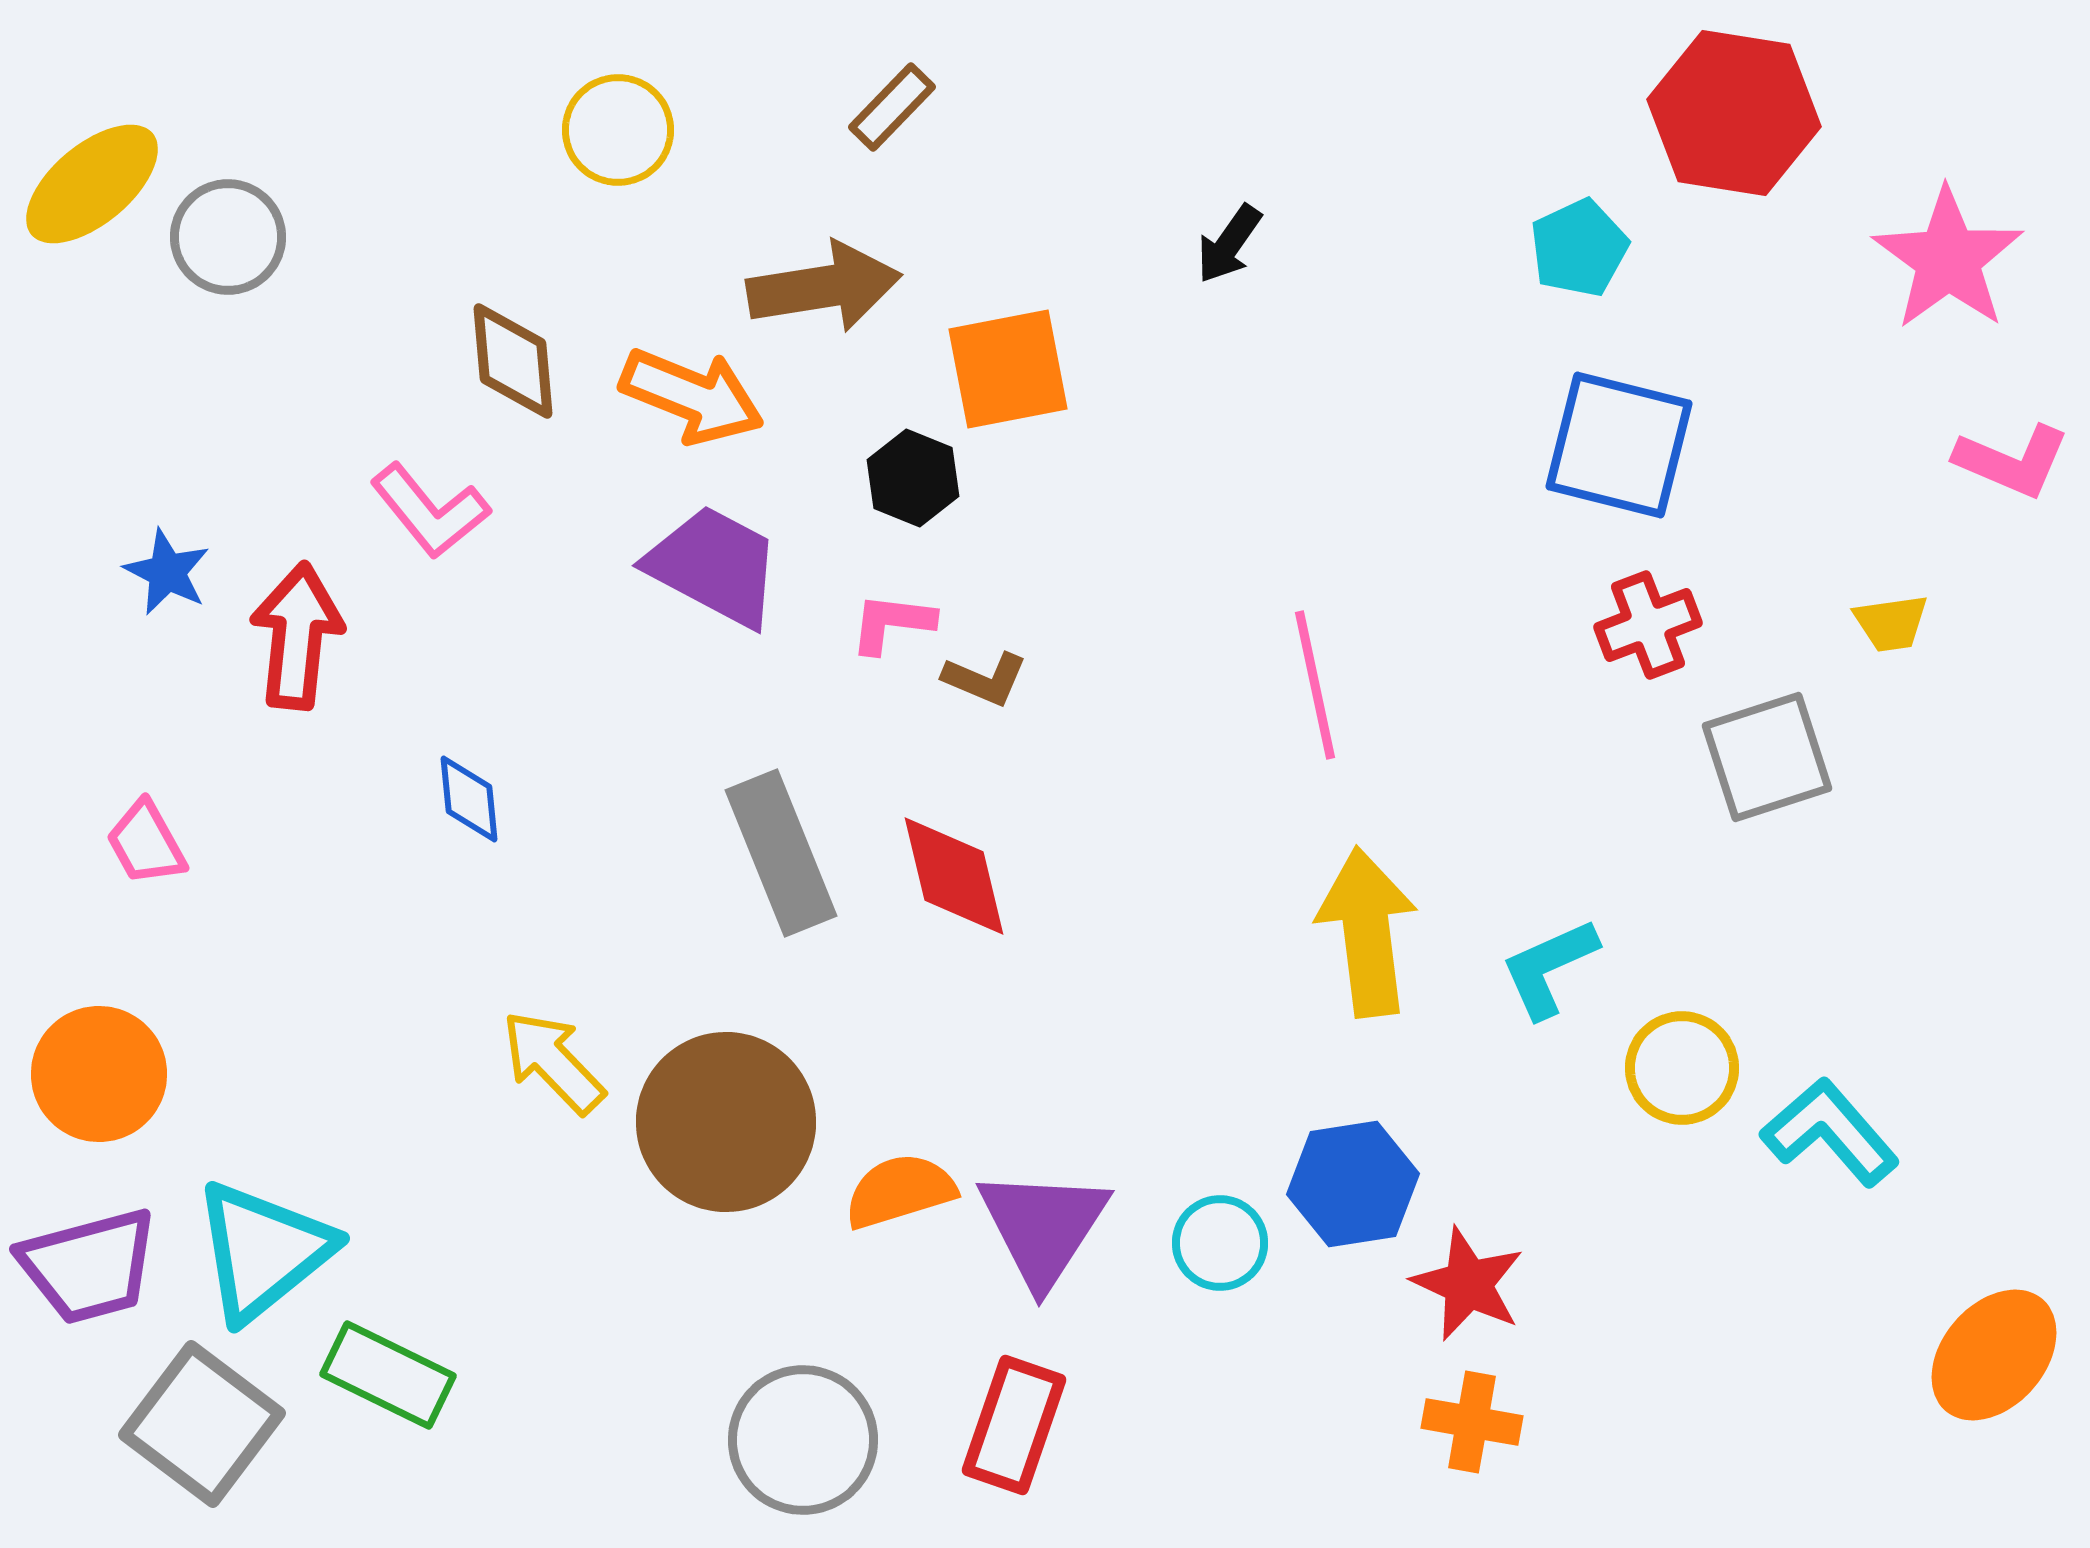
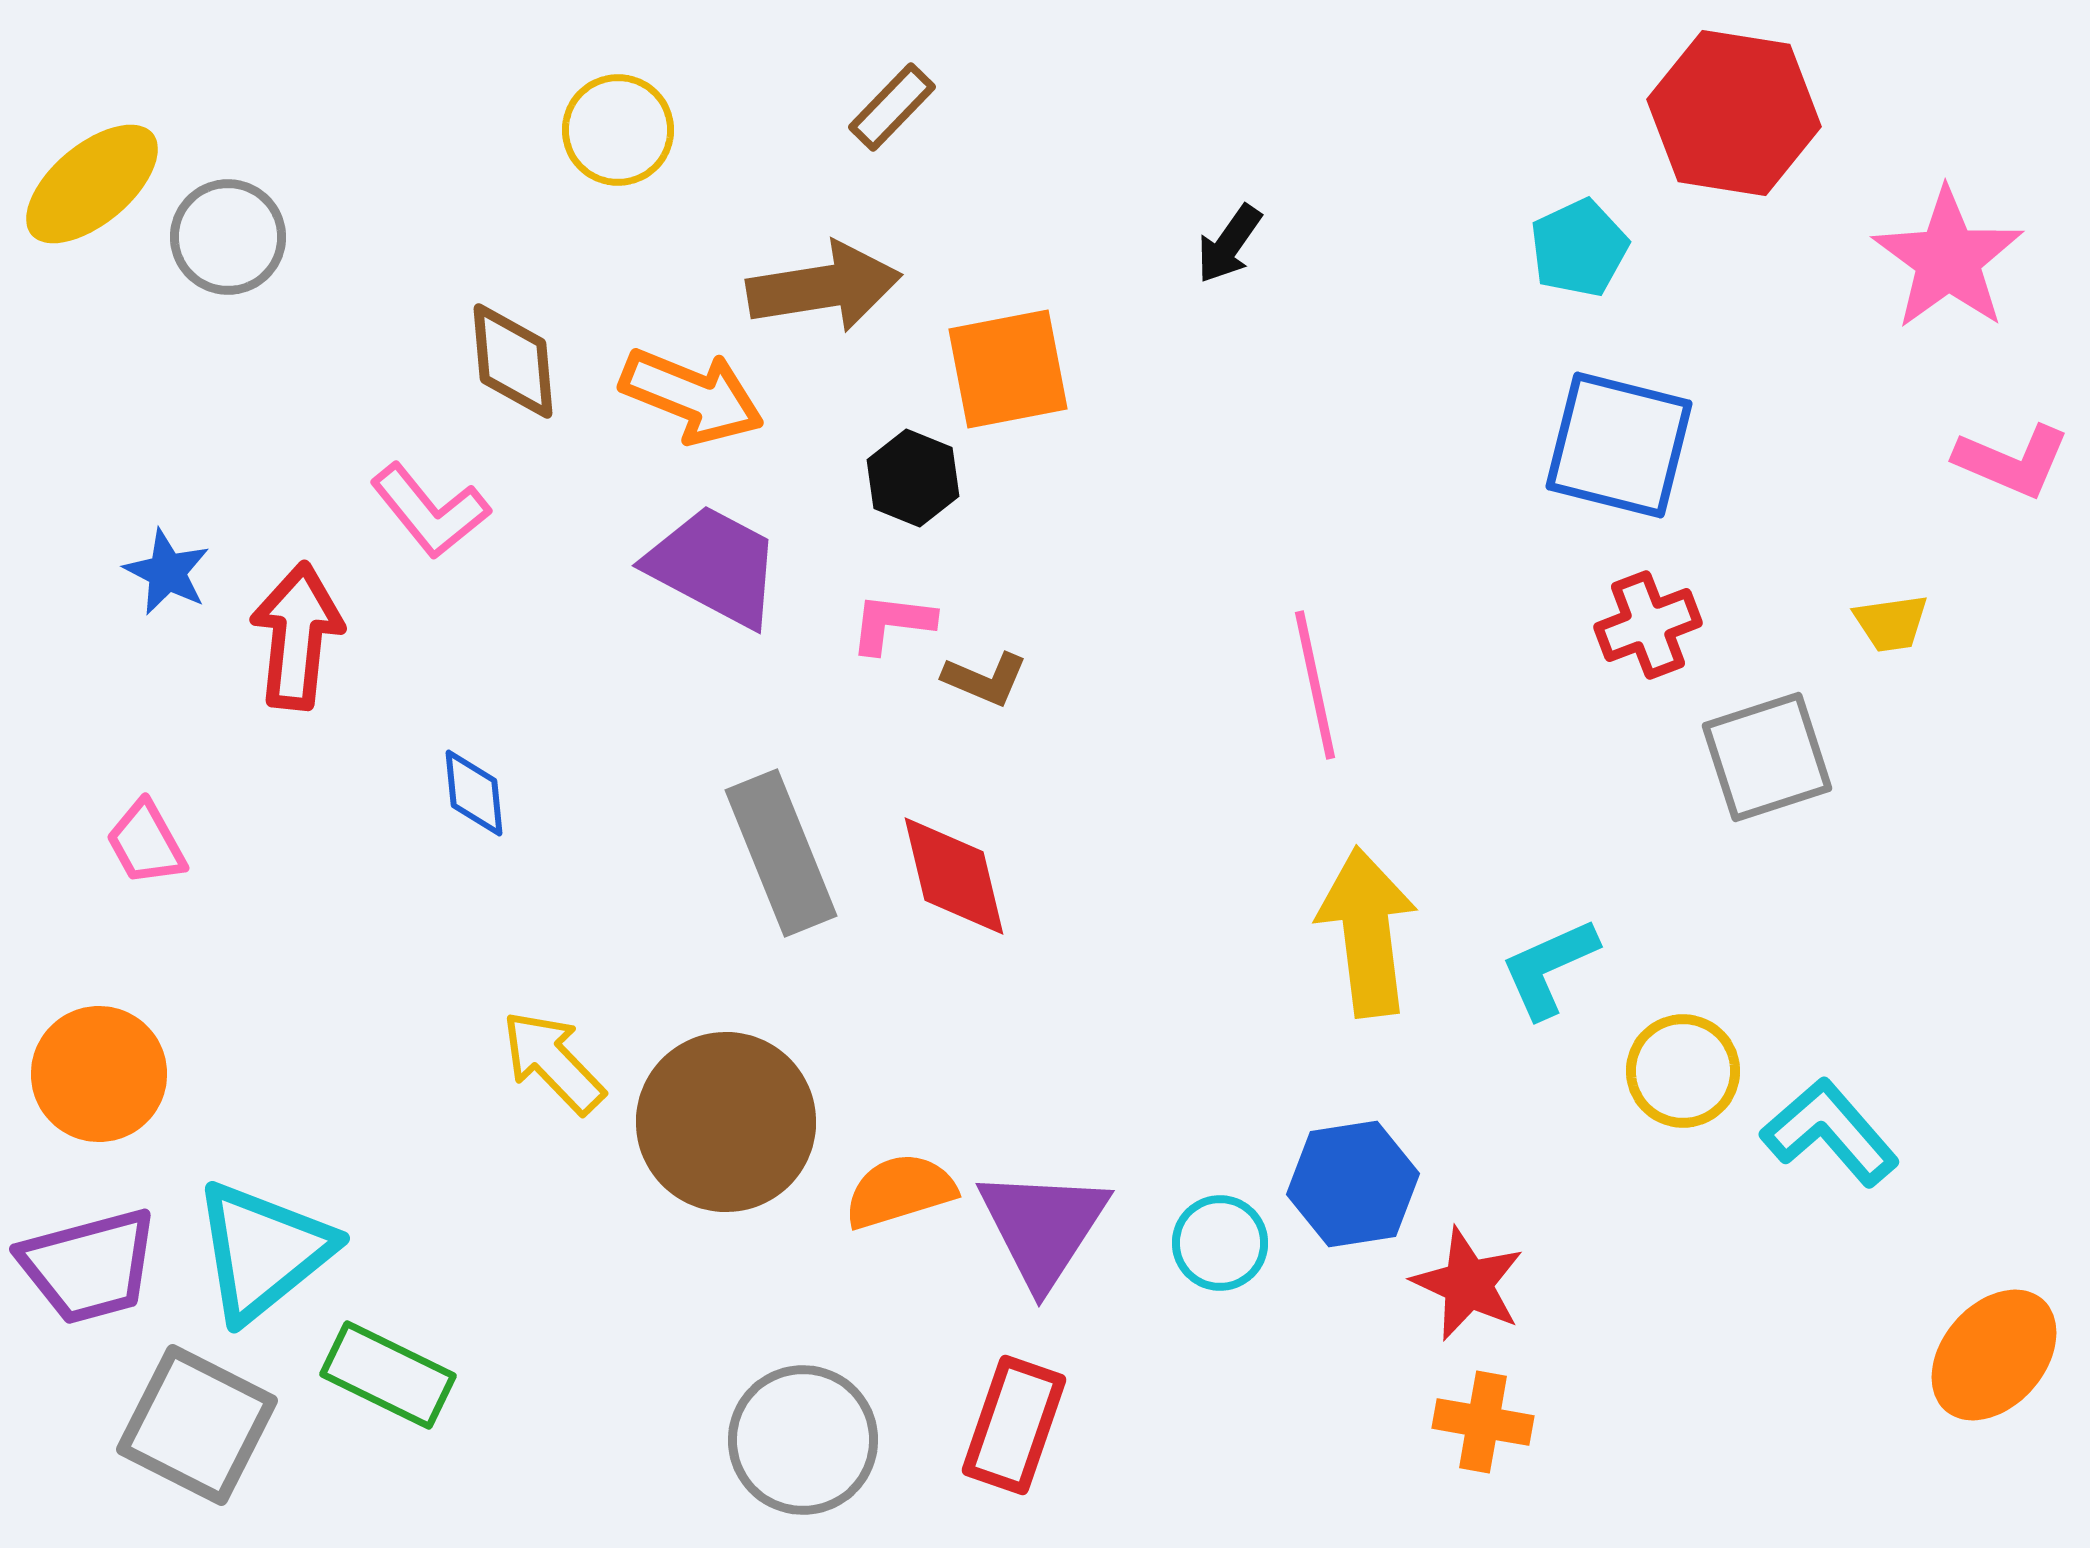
blue diamond at (469, 799): moved 5 px right, 6 px up
yellow circle at (1682, 1068): moved 1 px right, 3 px down
orange cross at (1472, 1422): moved 11 px right
gray square at (202, 1424): moved 5 px left, 1 px down; rotated 10 degrees counterclockwise
